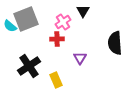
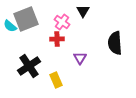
pink cross: moved 1 px left; rotated 21 degrees counterclockwise
